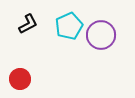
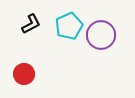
black L-shape: moved 3 px right
red circle: moved 4 px right, 5 px up
